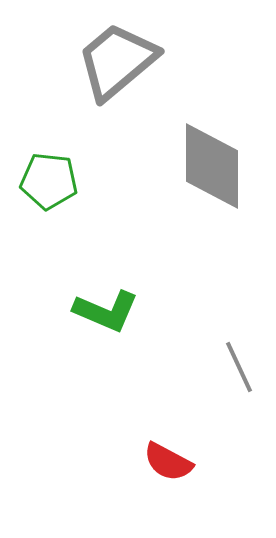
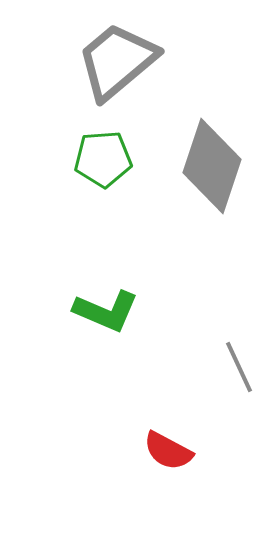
gray diamond: rotated 18 degrees clockwise
green pentagon: moved 54 px right, 22 px up; rotated 10 degrees counterclockwise
red semicircle: moved 11 px up
